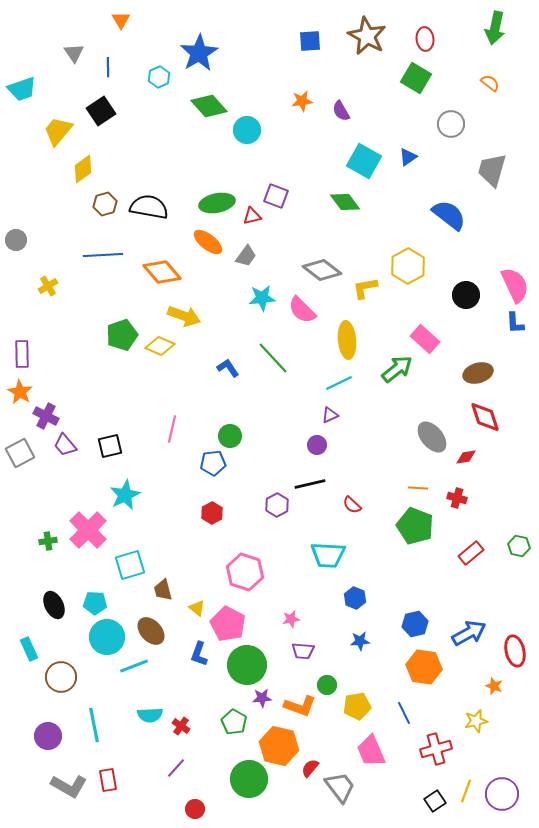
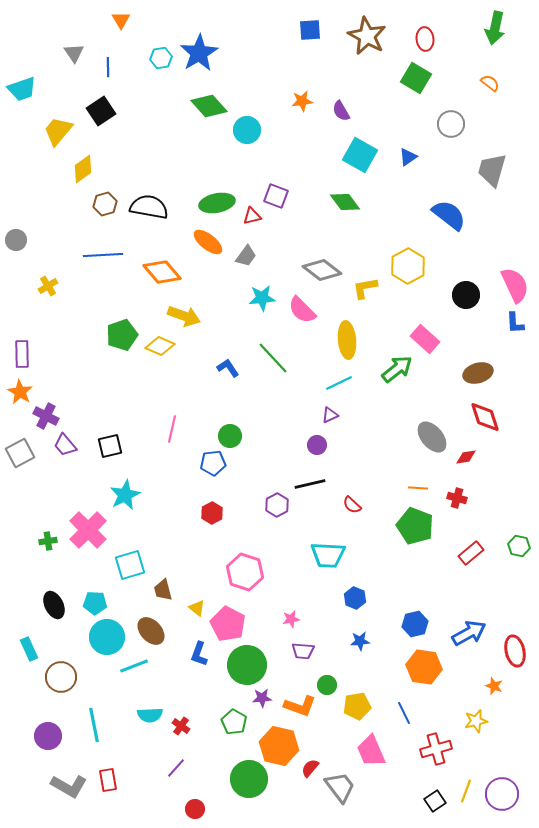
blue square at (310, 41): moved 11 px up
cyan hexagon at (159, 77): moved 2 px right, 19 px up; rotated 15 degrees clockwise
cyan square at (364, 161): moved 4 px left, 6 px up
